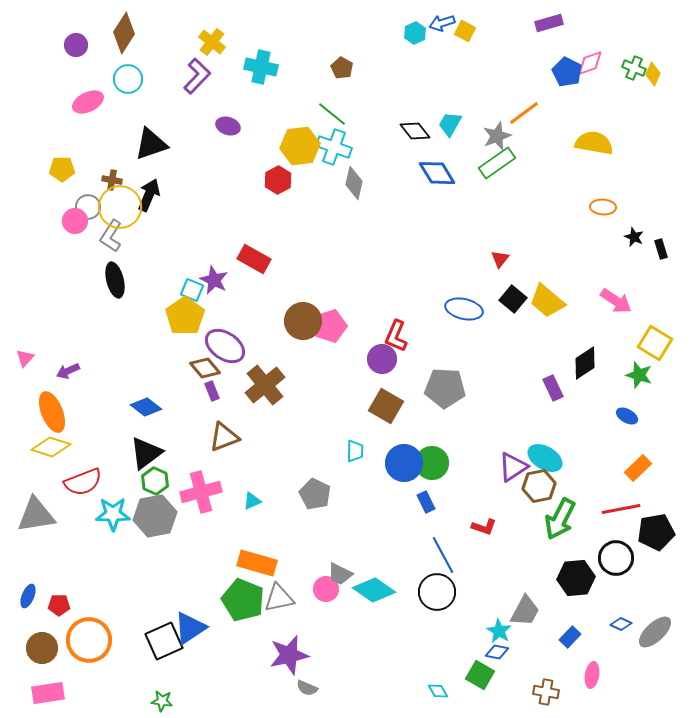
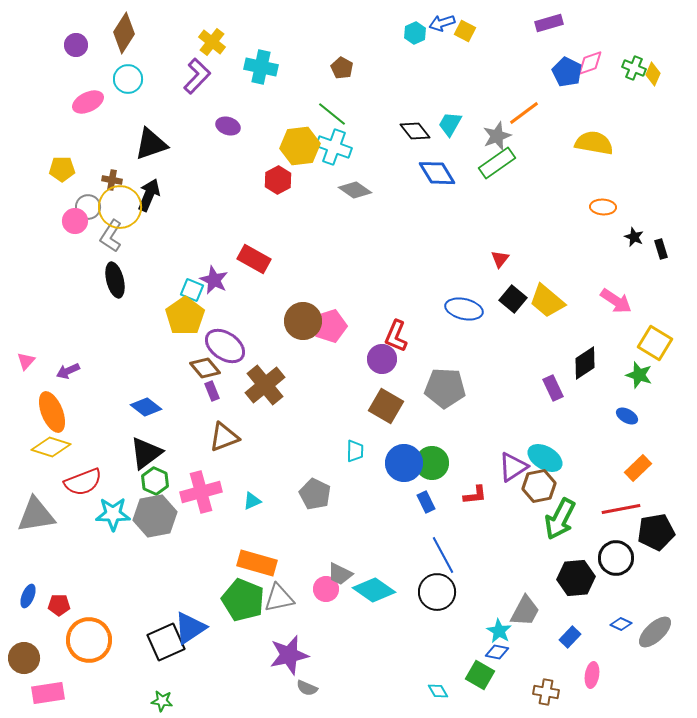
gray diamond at (354, 183): moved 1 px right, 7 px down; rotated 68 degrees counterclockwise
pink triangle at (25, 358): moved 1 px right, 3 px down
red L-shape at (484, 527): moved 9 px left, 32 px up; rotated 25 degrees counterclockwise
black square at (164, 641): moved 2 px right, 1 px down
brown circle at (42, 648): moved 18 px left, 10 px down
